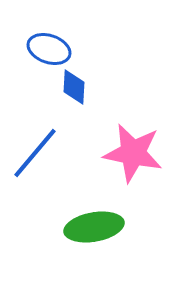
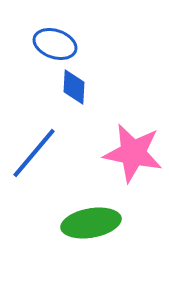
blue ellipse: moved 6 px right, 5 px up
blue line: moved 1 px left
green ellipse: moved 3 px left, 4 px up
